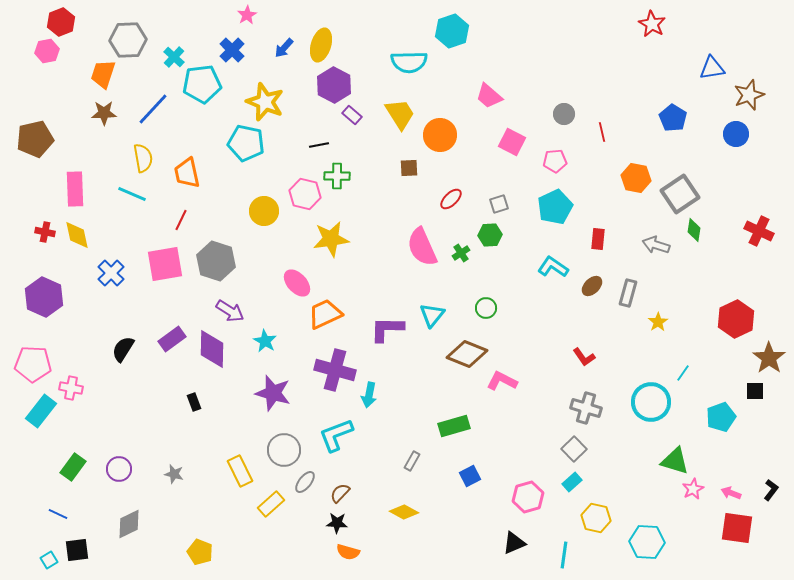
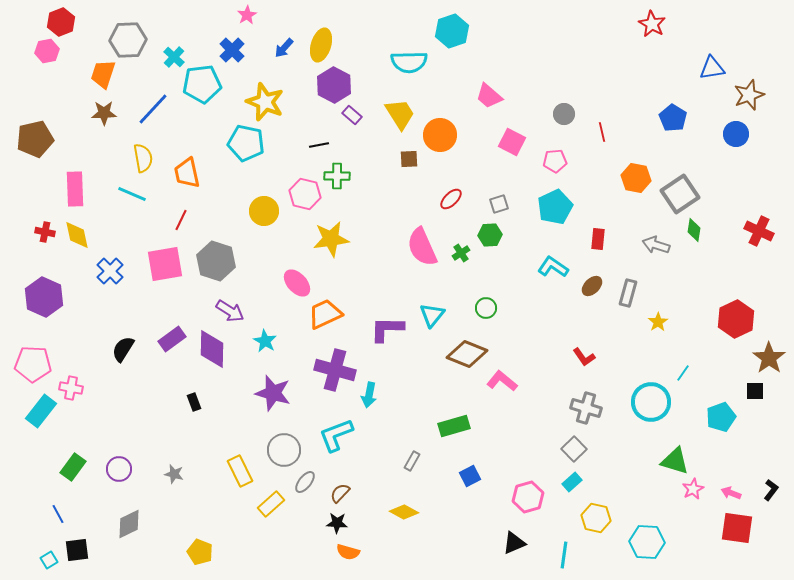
brown square at (409, 168): moved 9 px up
blue cross at (111, 273): moved 1 px left, 2 px up
pink L-shape at (502, 381): rotated 12 degrees clockwise
blue line at (58, 514): rotated 36 degrees clockwise
